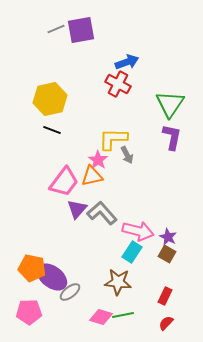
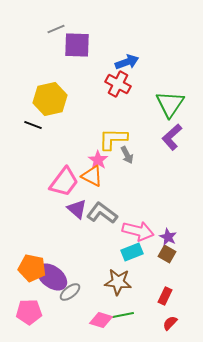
purple square: moved 4 px left, 15 px down; rotated 12 degrees clockwise
black line: moved 19 px left, 5 px up
purple L-shape: rotated 144 degrees counterclockwise
orange triangle: rotated 40 degrees clockwise
purple triangle: rotated 30 degrees counterclockwise
gray L-shape: rotated 12 degrees counterclockwise
cyan rectangle: rotated 35 degrees clockwise
pink diamond: moved 3 px down
red semicircle: moved 4 px right
